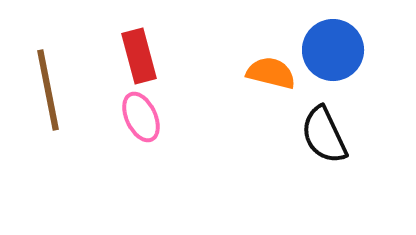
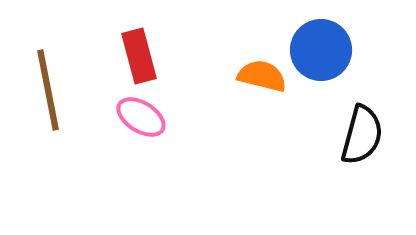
blue circle: moved 12 px left
orange semicircle: moved 9 px left, 3 px down
pink ellipse: rotated 33 degrees counterclockwise
black semicircle: moved 38 px right; rotated 140 degrees counterclockwise
